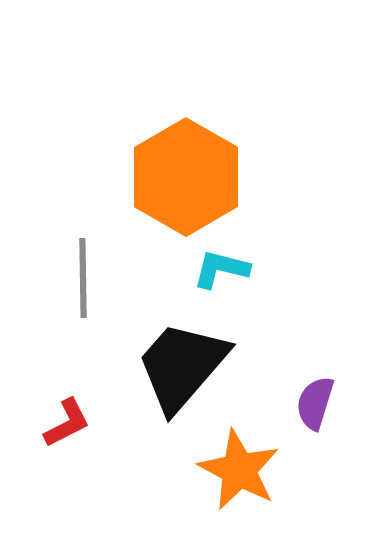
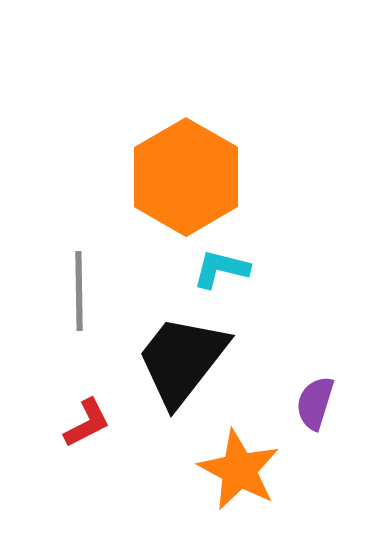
gray line: moved 4 px left, 13 px down
black trapezoid: moved 6 px up; rotated 3 degrees counterclockwise
red L-shape: moved 20 px right
